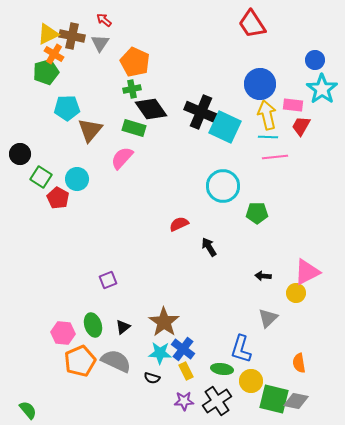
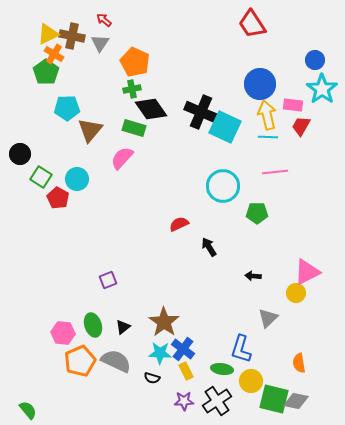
green pentagon at (46, 72): rotated 20 degrees counterclockwise
pink line at (275, 157): moved 15 px down
black arrow at (263, 276): moved 10 px left
